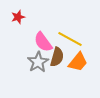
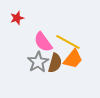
red star: moved 1 px left, 1 px down
yellow line: moved 2 px left, 3 px down
brown semicircle: moved 2 px left, 6 px down
orange trapezoid: moved 5 px left, 3 px up
